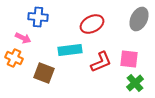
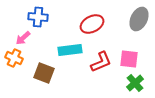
pink arrow: rotated 112 degrees clockwise
